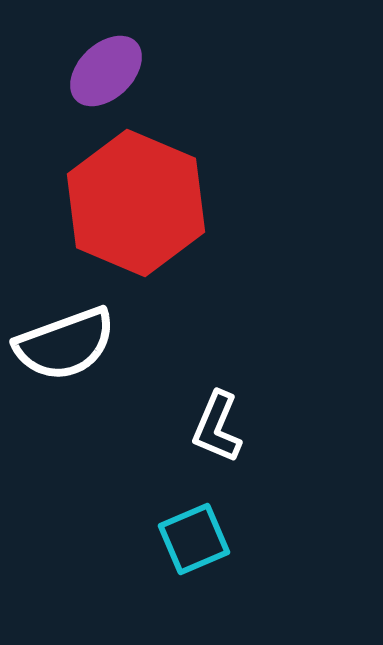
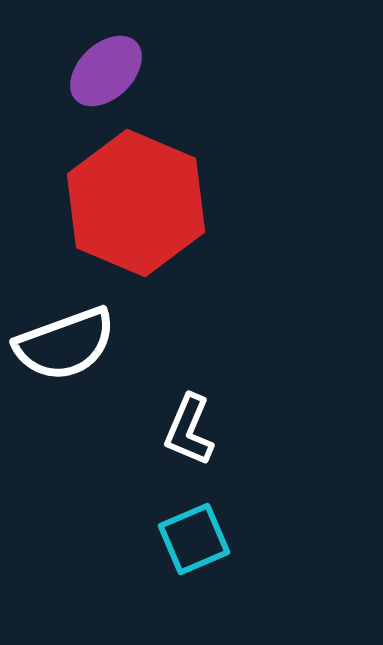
white L-shape: moved 28 px left, 3 px down
